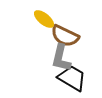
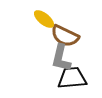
black trapezoid: rotated 36 degrees counterclockwise
